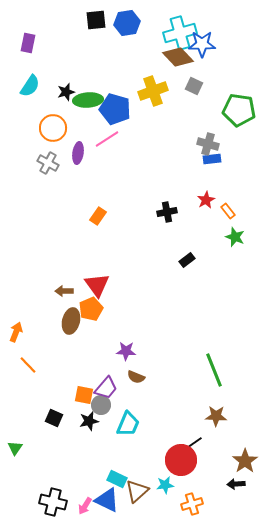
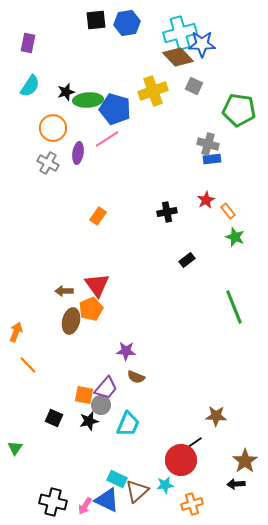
green line at (214, 370): moved 20 px right, 63 px up
